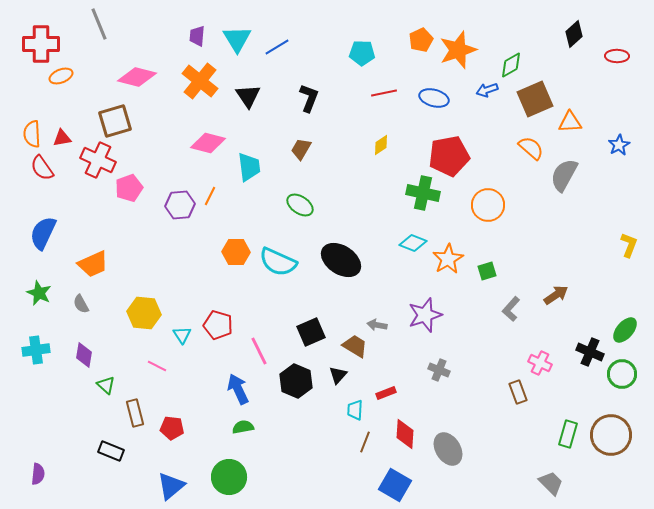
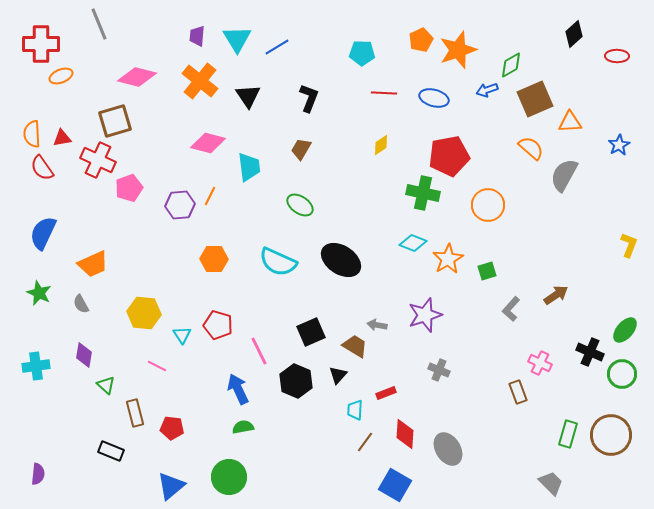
red line at (384, 93): rotated 15 degrees clockwise
orange hexagon at (236, 252): moved 22 px left, 7 px down
cyan cross at (36, 350): moved 16 px down
brown line at (365, 442): rotated 15 degrees clockwise
